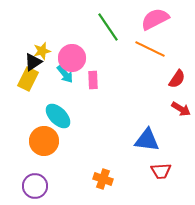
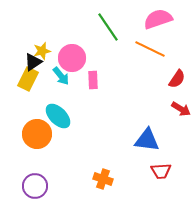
pink semicircle: moved 3 px right; rotated 8 degrees clockwise
cyan arrow: moved 4 px left, 2 px down
orange circle: moved 7 px left, 7 px up
